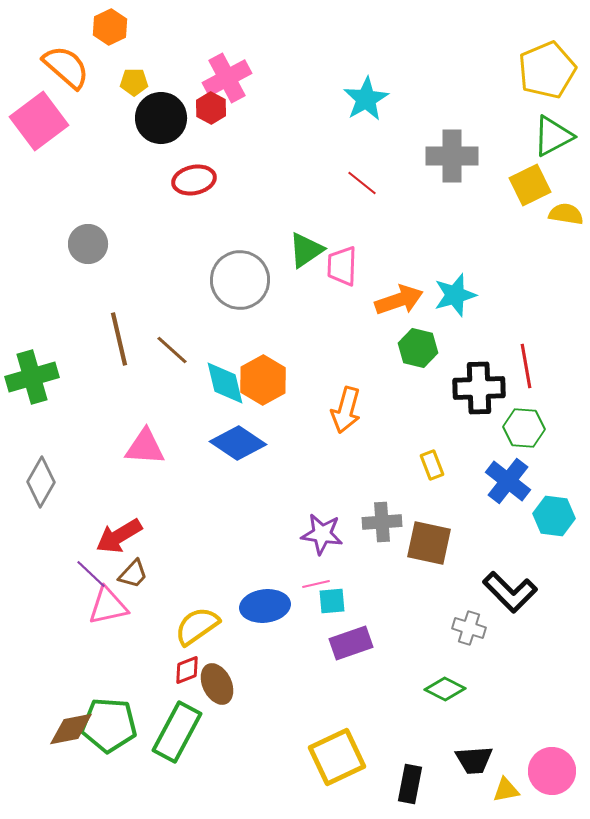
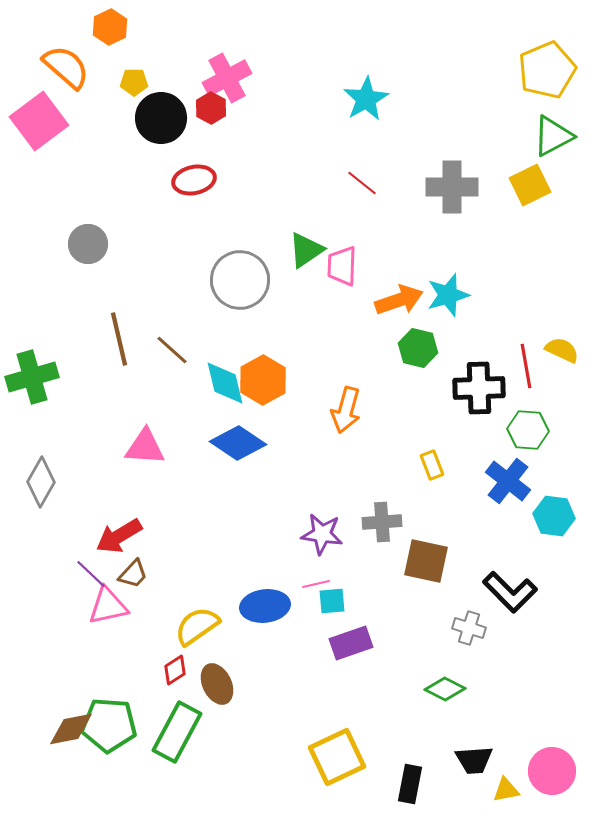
gray cross at (452, 156): moved 31 px down
yellow semicircle at (566, 214): moved 4 px left, 136 px down; rotated 16 degrees clockwise
cyan star at (455, 295): moved 7 px left
green hexagon at (524, 428): moved 4 px right, 2 px down
brown square at (429, 543): moved 3 px left, 18 px down
red diamond at (187, 670): moved 12 px left; rotated 12 degrees counterclockwise
